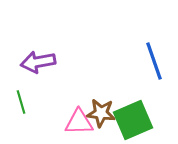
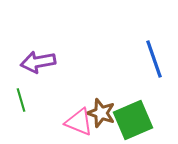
blue line: moved 2 px up
green line: moved 2 px up
brown star: rotated 12 degrees clockwise
pink triangle: rotated 24 degrees clockwise
